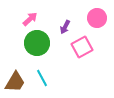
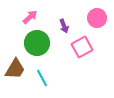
pink arrow: moved 2 px up
purple arrow: moved 1 px left, 1 px up; rotated 48 degrees counterclockwise
brown trapezoid: moved 13 px up
